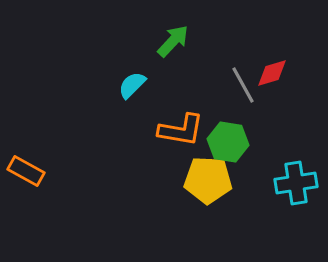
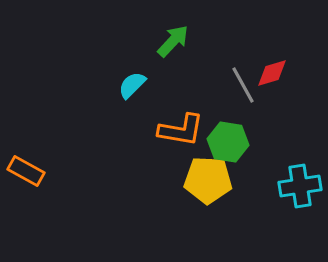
cyan cross: moved 4 px right, 3 px down
